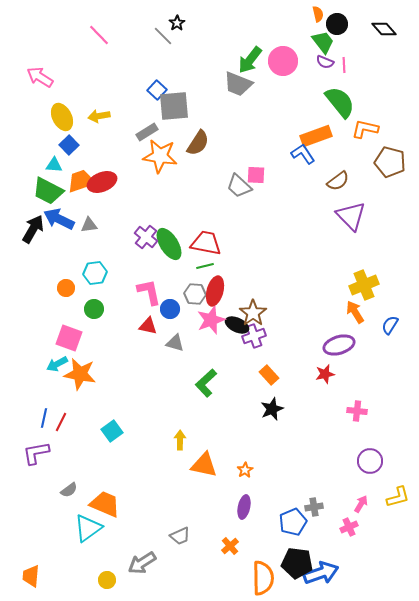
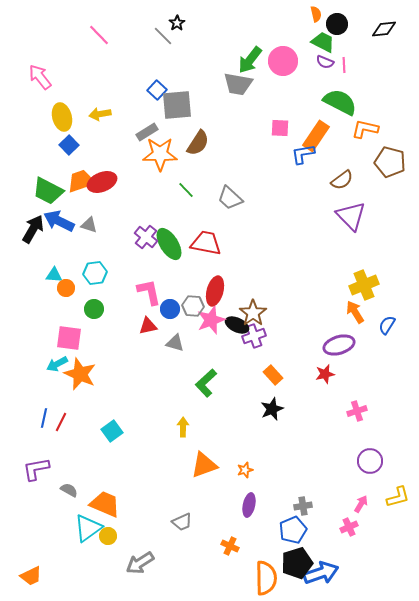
orange semicircle at (318, 14): moved 2 px left
black diamond at (384, 29): rotated 55 degrees counterclockwise
green trapezoid at (323, 42): rotated 25 degrees counterclockwise
pink arrow at (40, 77): rotated 20 degrees clockwise
gray trapezoid at (238, 84): rotated 12 degrees counterclockwise
green semicircle at (340, 102): rotated 24 degrees counterclockwise
gray square at (174, 106): moved 3 px right, 1 px up
yellow arrow at (99, 116): moved 1 px right, 2 px up
yellow ellipse at (62, 117): rotated 12 degrees clockwise
orange rectangle at (316, 136): rotated 36 degrees counterclockwise
blue L-shape at (303, 154): rotated 65 degrees counterclockwise
orange star at (160, 156): moved 2 px up; rotated 8 degrees counterclockwise
cyan triangle at (54, 165): moved 110 px down
pink square at (256, 175): moved 24 px right, 47 px up
brown semicircle at (338, 181): moved 4 px right, 1 px up
gray trapezoid at (239, 186): moved 9 px left, 12 px down
blue arrow at (59, 219): moved 2 px down
gray triangle at (89, 225): rotated 24 degrees clockwise
green line at (205, 266): moved 19 px left, 76 px up; rotated 60 degrees clockwise
gray hexagon at (195, 294): moved 2 px left, 12 px down
blue semicircle at (390, 325): moved 3 px left
red triangle at (148, 326): rotated 24 degrees counterclockwise
pink square at (69, 338): rotated 12 degrees counterclockwise
orange star at (80, 374): rotated 12 degrees clockwise
orange rectangle at (269, 375): moved 4 px right
pink cross at (357, 411): rotated 24 degrees counterclockwise
yellow arrow at (180, 440): moved 3 px right, 13 px up
purple L-shape at (36, 453): moved 16 px down
orange triangle at (204, 465): rotated 32 degrees counterclockwise
orange star at (245, 470): rotated 14 degrees clockwise
gray semicircle at (69, 490): rotated 114 degrees counterclockwise
purple ellipse at (244, 507): moved 5 px right, 2 px up
gray cross at (314, 507): moved 11 px left, 1 px up
blue pentagon at (293, 522): moved 8 px down
gray trapezoid at (180, 536): moved 2 px right, 14 px up
orange cross at (230, 546): rotated 24 degrees counterclockwise
gray arrow at (142, 563): moved 2 px left
black pentagon at (297, 563): rotated 24 degrees counterclockwise
orange trapezoid at (31, 576): rotated 120 degrees counterclockwise
orange semicircle at (263, 578): moved 3 px right
yellow circle at (107, 580): moved 1 px right, 44 px up
